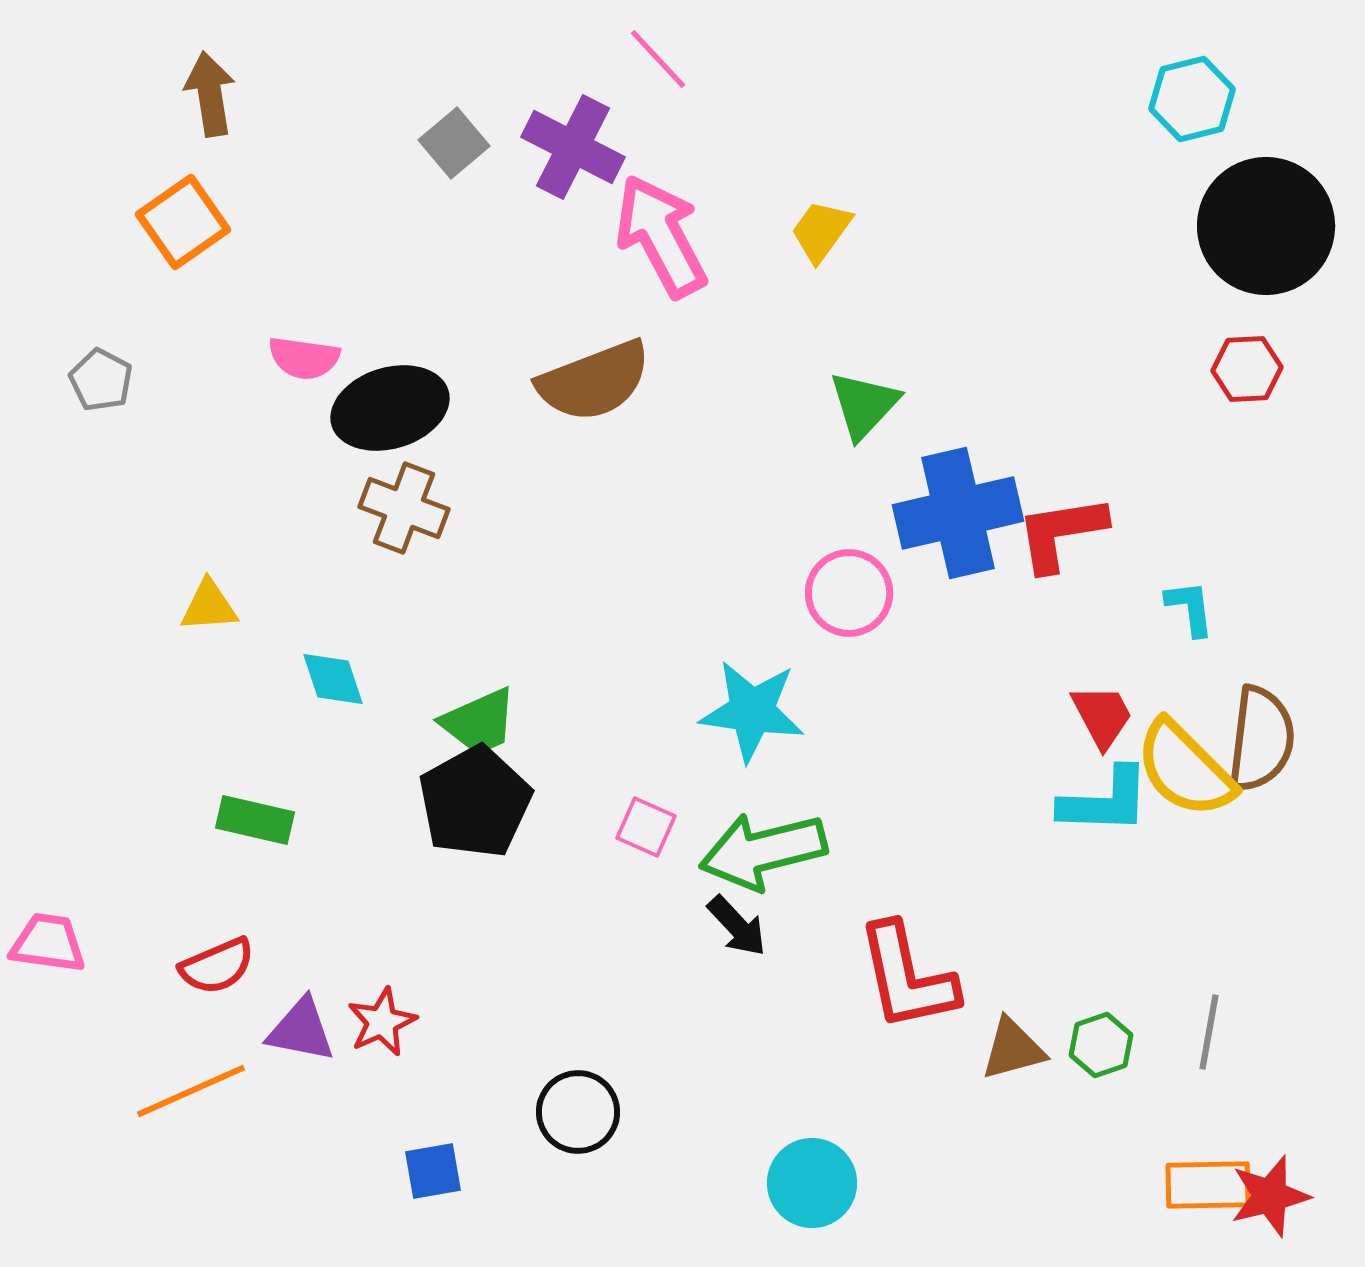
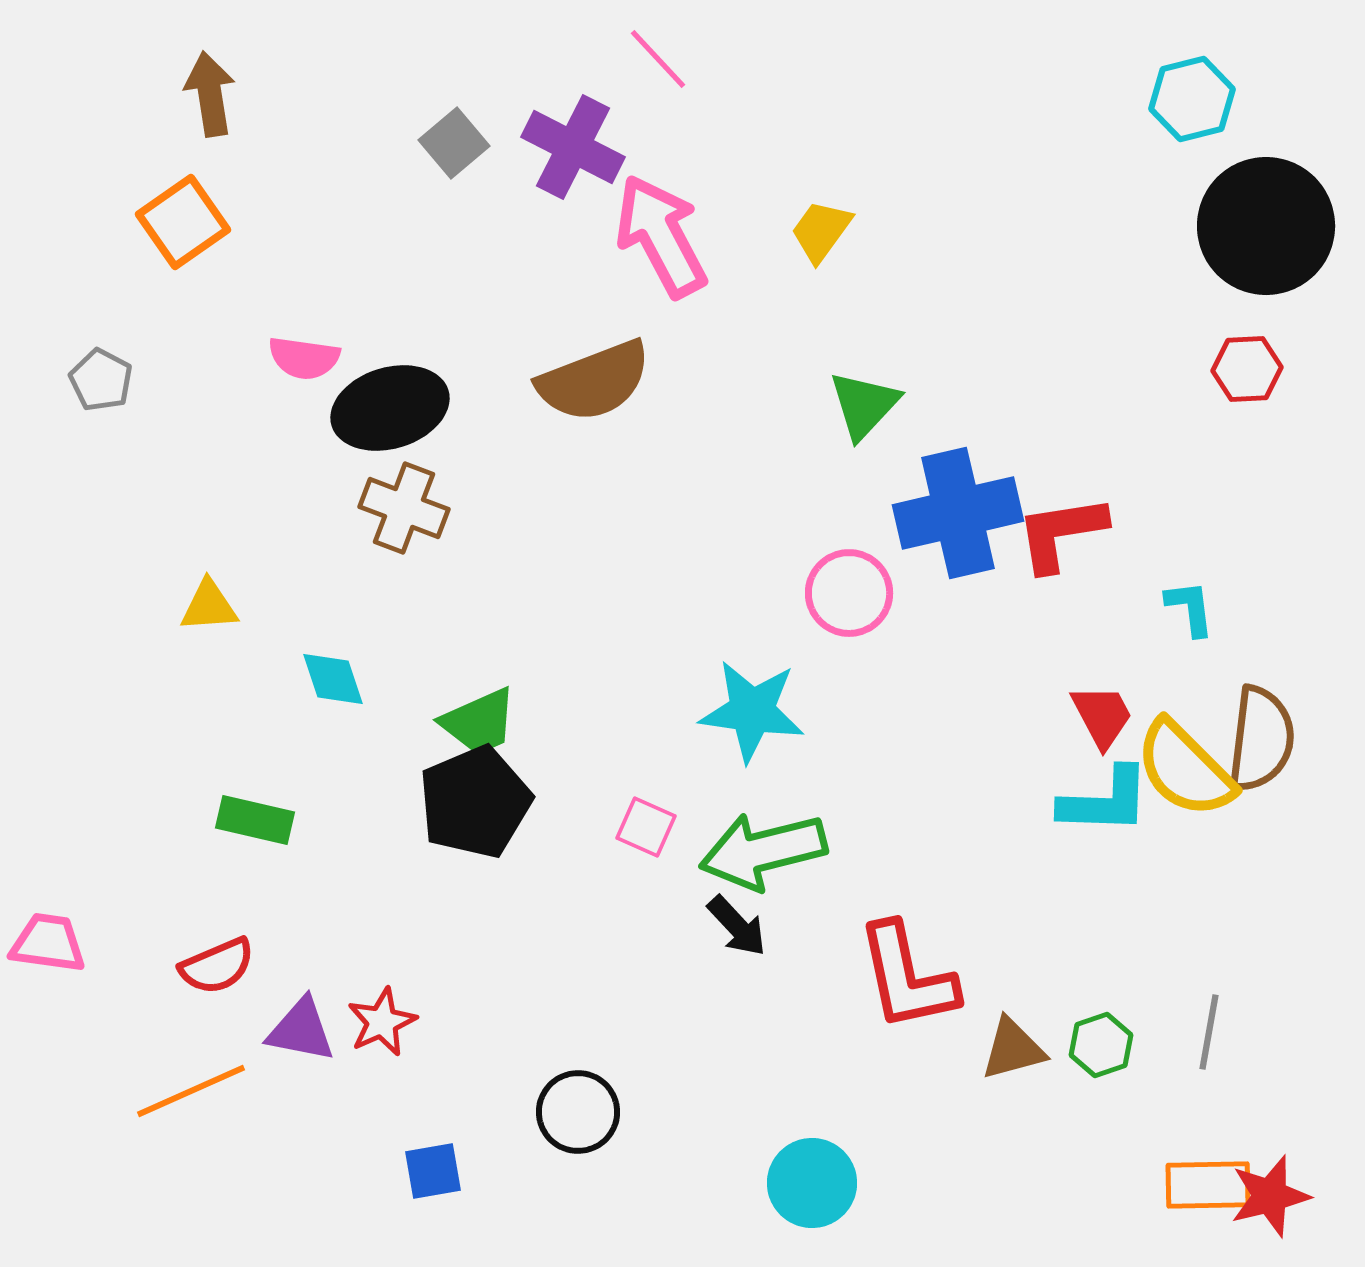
black pentagon at (475, 802): rotated 6 degrees clockwise
